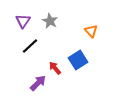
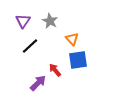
orange triangle: moved 19 px left, 8 px down
blue square: rotated 24 degrees clockwise
red arrow: moved 2 px down
